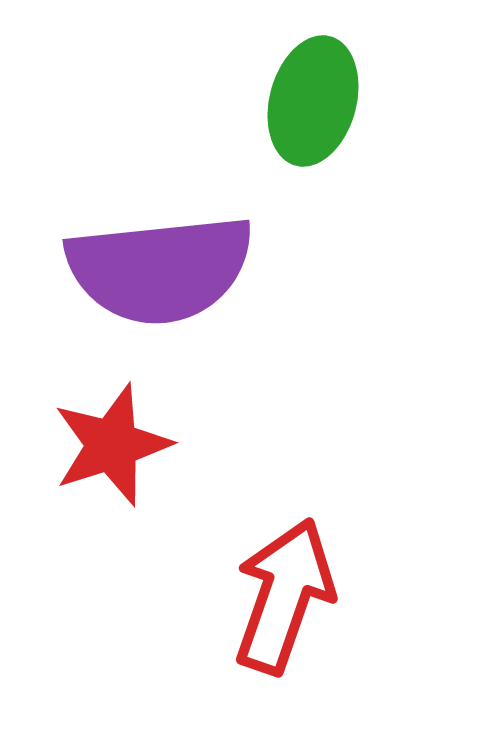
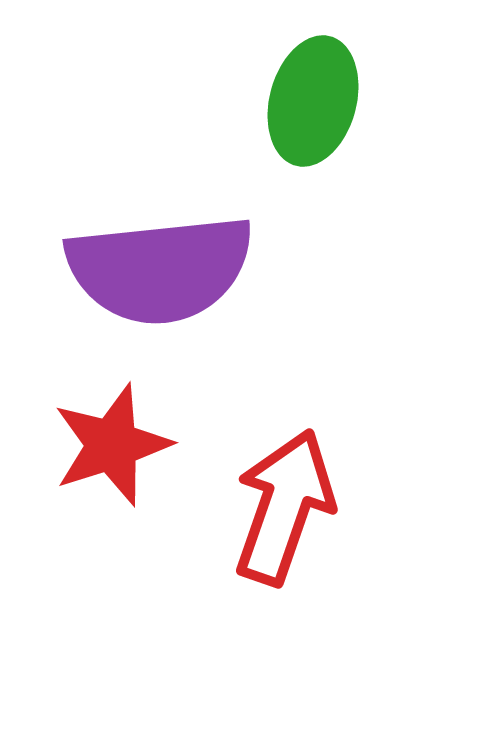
red arrow: moved 89 px up
